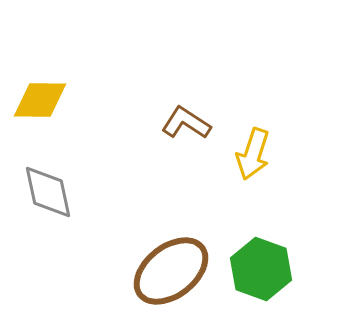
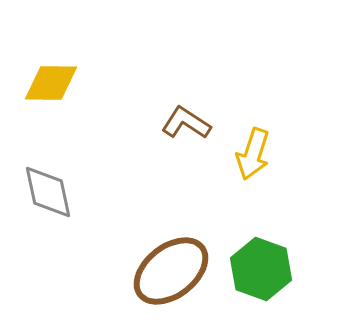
yellow diamond: moved 11 px right, 17 px up
